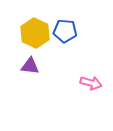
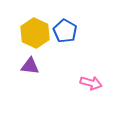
blue pentagon: rotated 25 degrees clockwise
